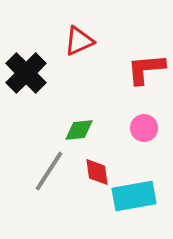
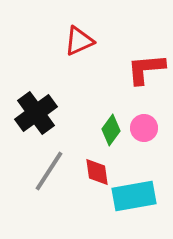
black cross: moved 10 px right, 40 px down; rotated 9 degrees clockwise
green diamond: moved 32 px right; rotated 48 degrees counterclockwise
